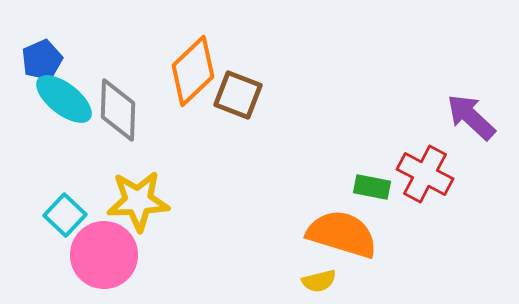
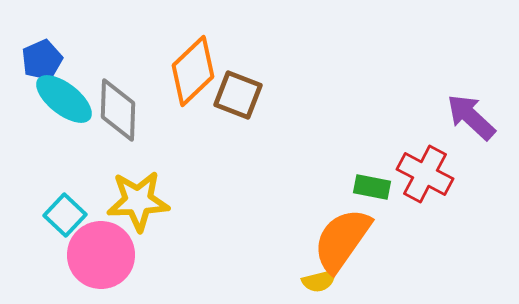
orange semicircle: moved 6 px down; rotated 72 degrees counterclockwise
pink circle: moved 3 px left
